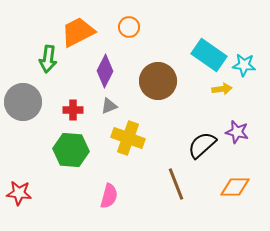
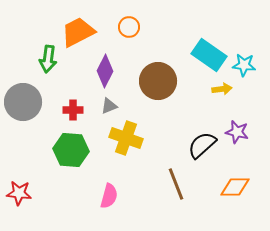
yellow cross: moved 2 px left
